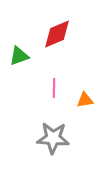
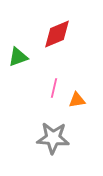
green triangle: moved 1 px left, 1 px down
pink line: rotated 12 degrees clockwise
orange triangle: moved 8 px left
